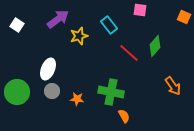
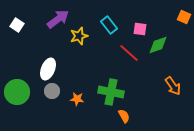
pink square: moved 19 px down
green diamond: moved 3 px right, 1 px up; rotated 30 degrees clockwise
